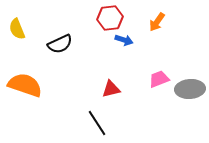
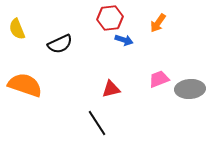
orange arrow: moved 1 px right, 1 px down
